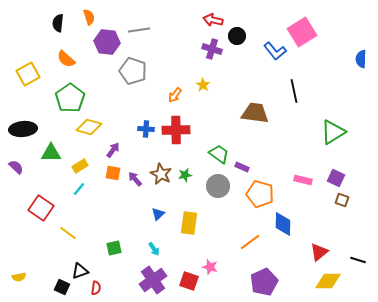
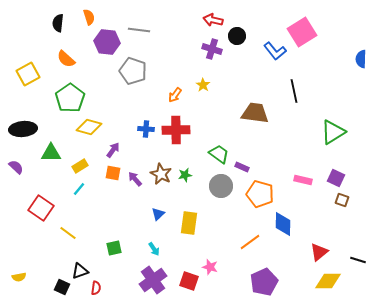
gray line at (139, 30): rotated 15 degrees clockwise
gray circle at (218, 186): moved 3 px right
